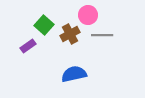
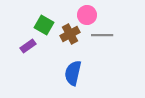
pink circle: moved 1 px left
green square: rotated 12 degrees counterclockwise
blue semicircle: moved 1 px left, 1 px up; rotated 65 degrees counterclockwise
